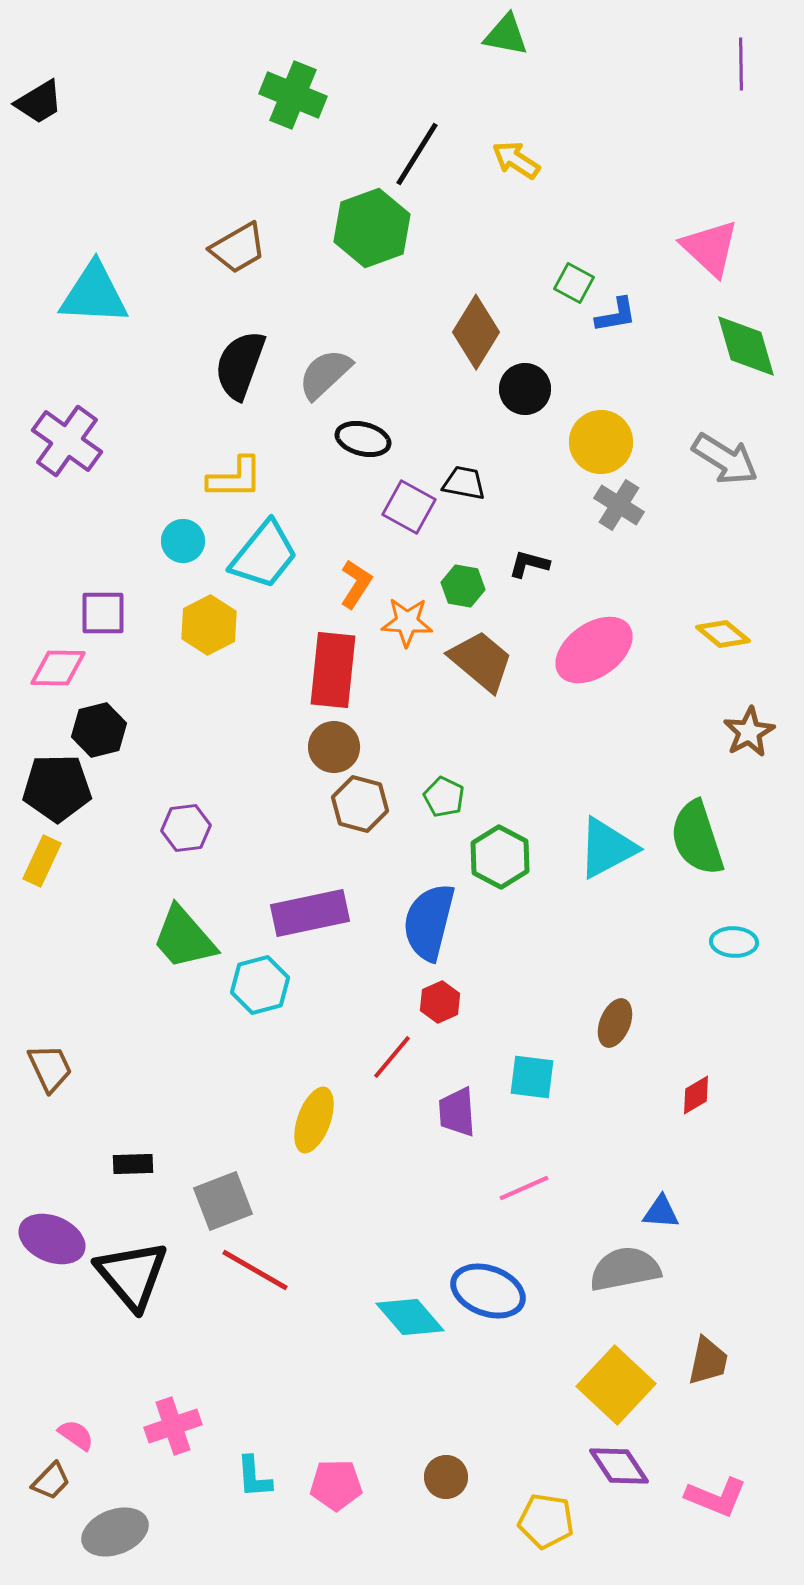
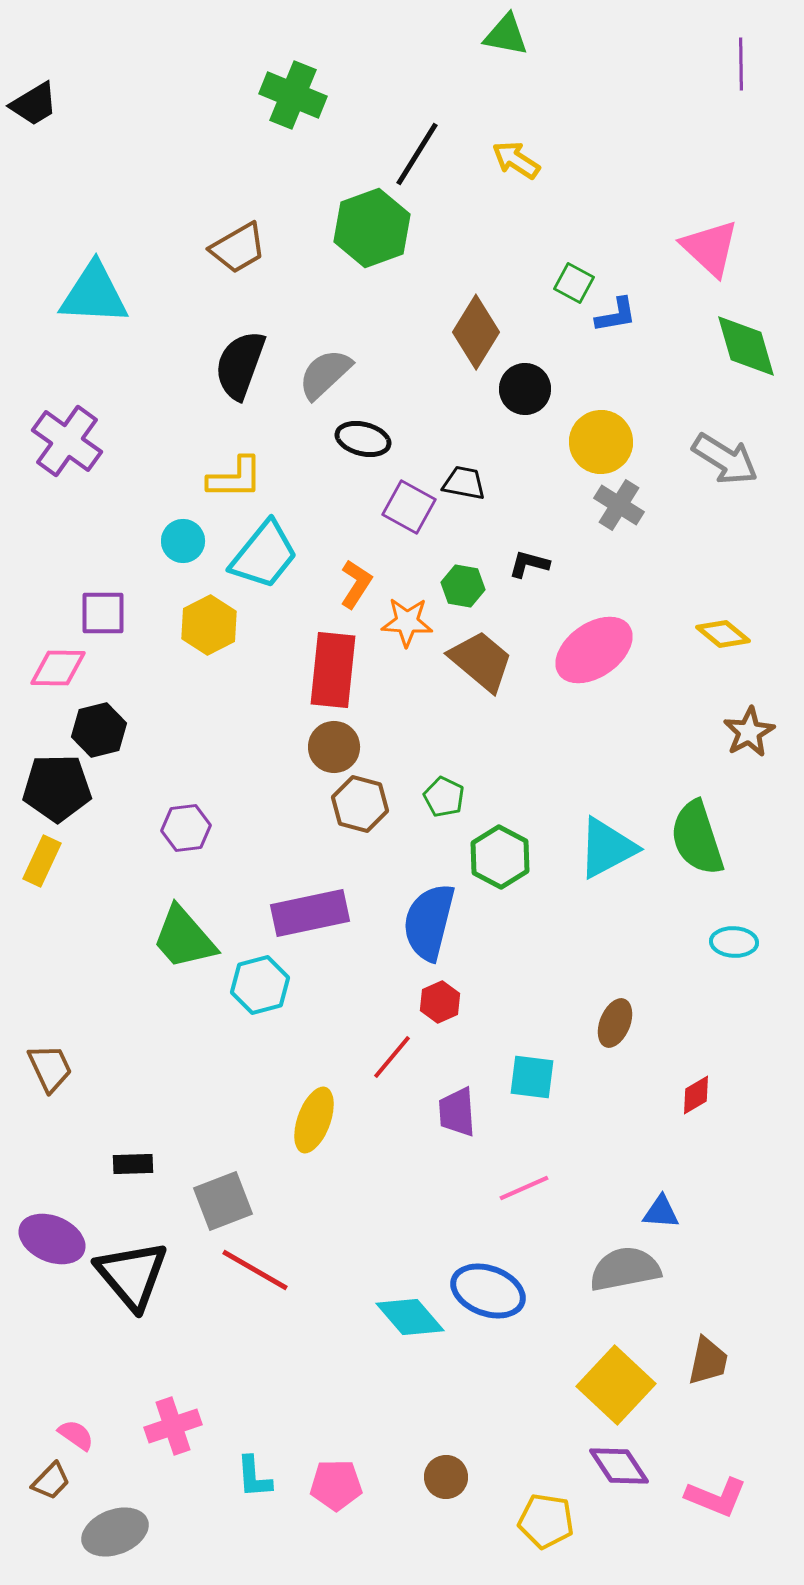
black trapezoid at (39, 102): moved 5 px left, 2 px down
